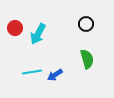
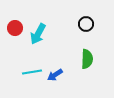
green semicircle: rotated 18 degrees clockwise
